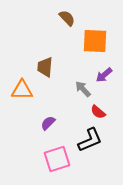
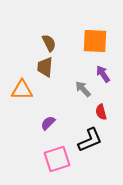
brown semicircle: moved 18 px left, 25 px down; rotated 18 degrees clockwise
purple arrow: moved 1 px left, 1 px up; rotated 96 degrees clockwise
red semicircle: moved 3 px right; rotated 35 degrees clockwise
